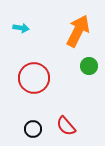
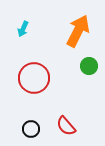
cyan arrow: moved 2 px right, 1 px down; rotated 105 degrees clockwise
black circle: moved 2 px left
